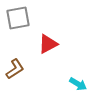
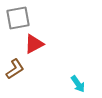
red triangle: moved 14 px left
cyan arrow: rotated 24 degrees clockwise
